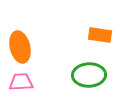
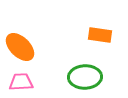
orange ellipse: rotated 32 degrees counterclockwise
green ellipse: moved 4 px left, 2 px down
